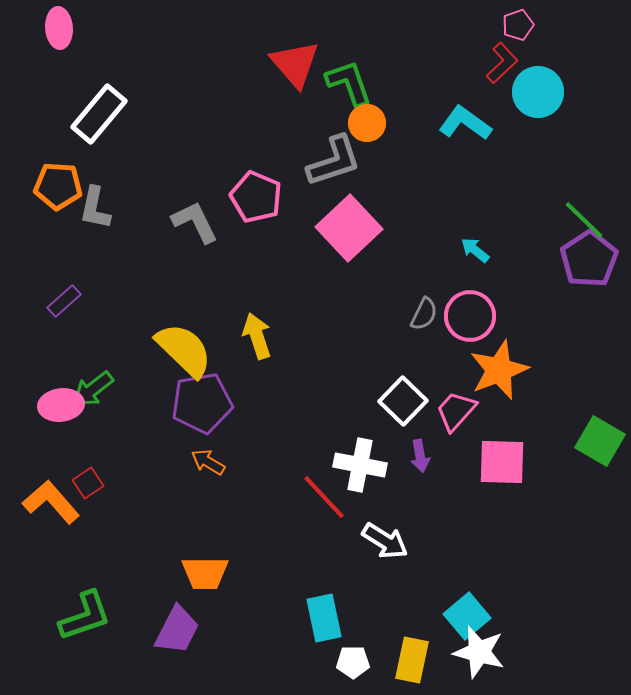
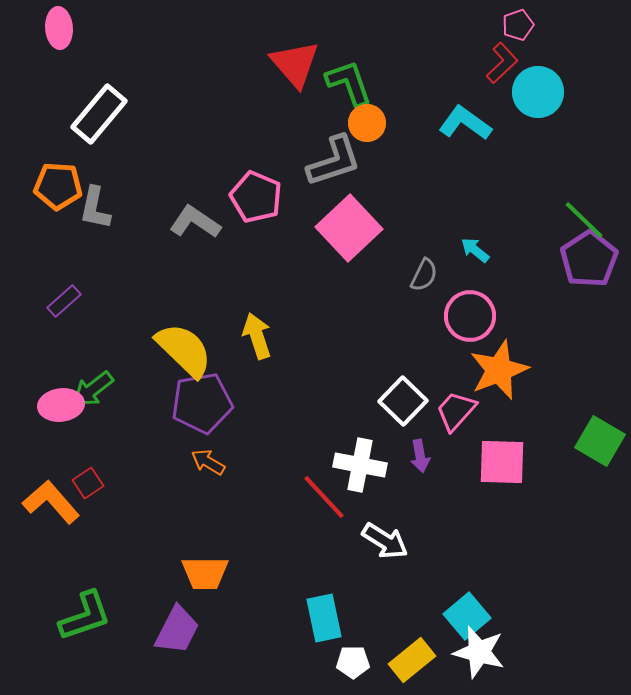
gray L-shape at (195, 222): rotated 30 degrees counterclockwise
gray semicircle at (424, 314): moved 39 px up
yellow rectangle at (412, 660): rotated 39 degrees clockwise
